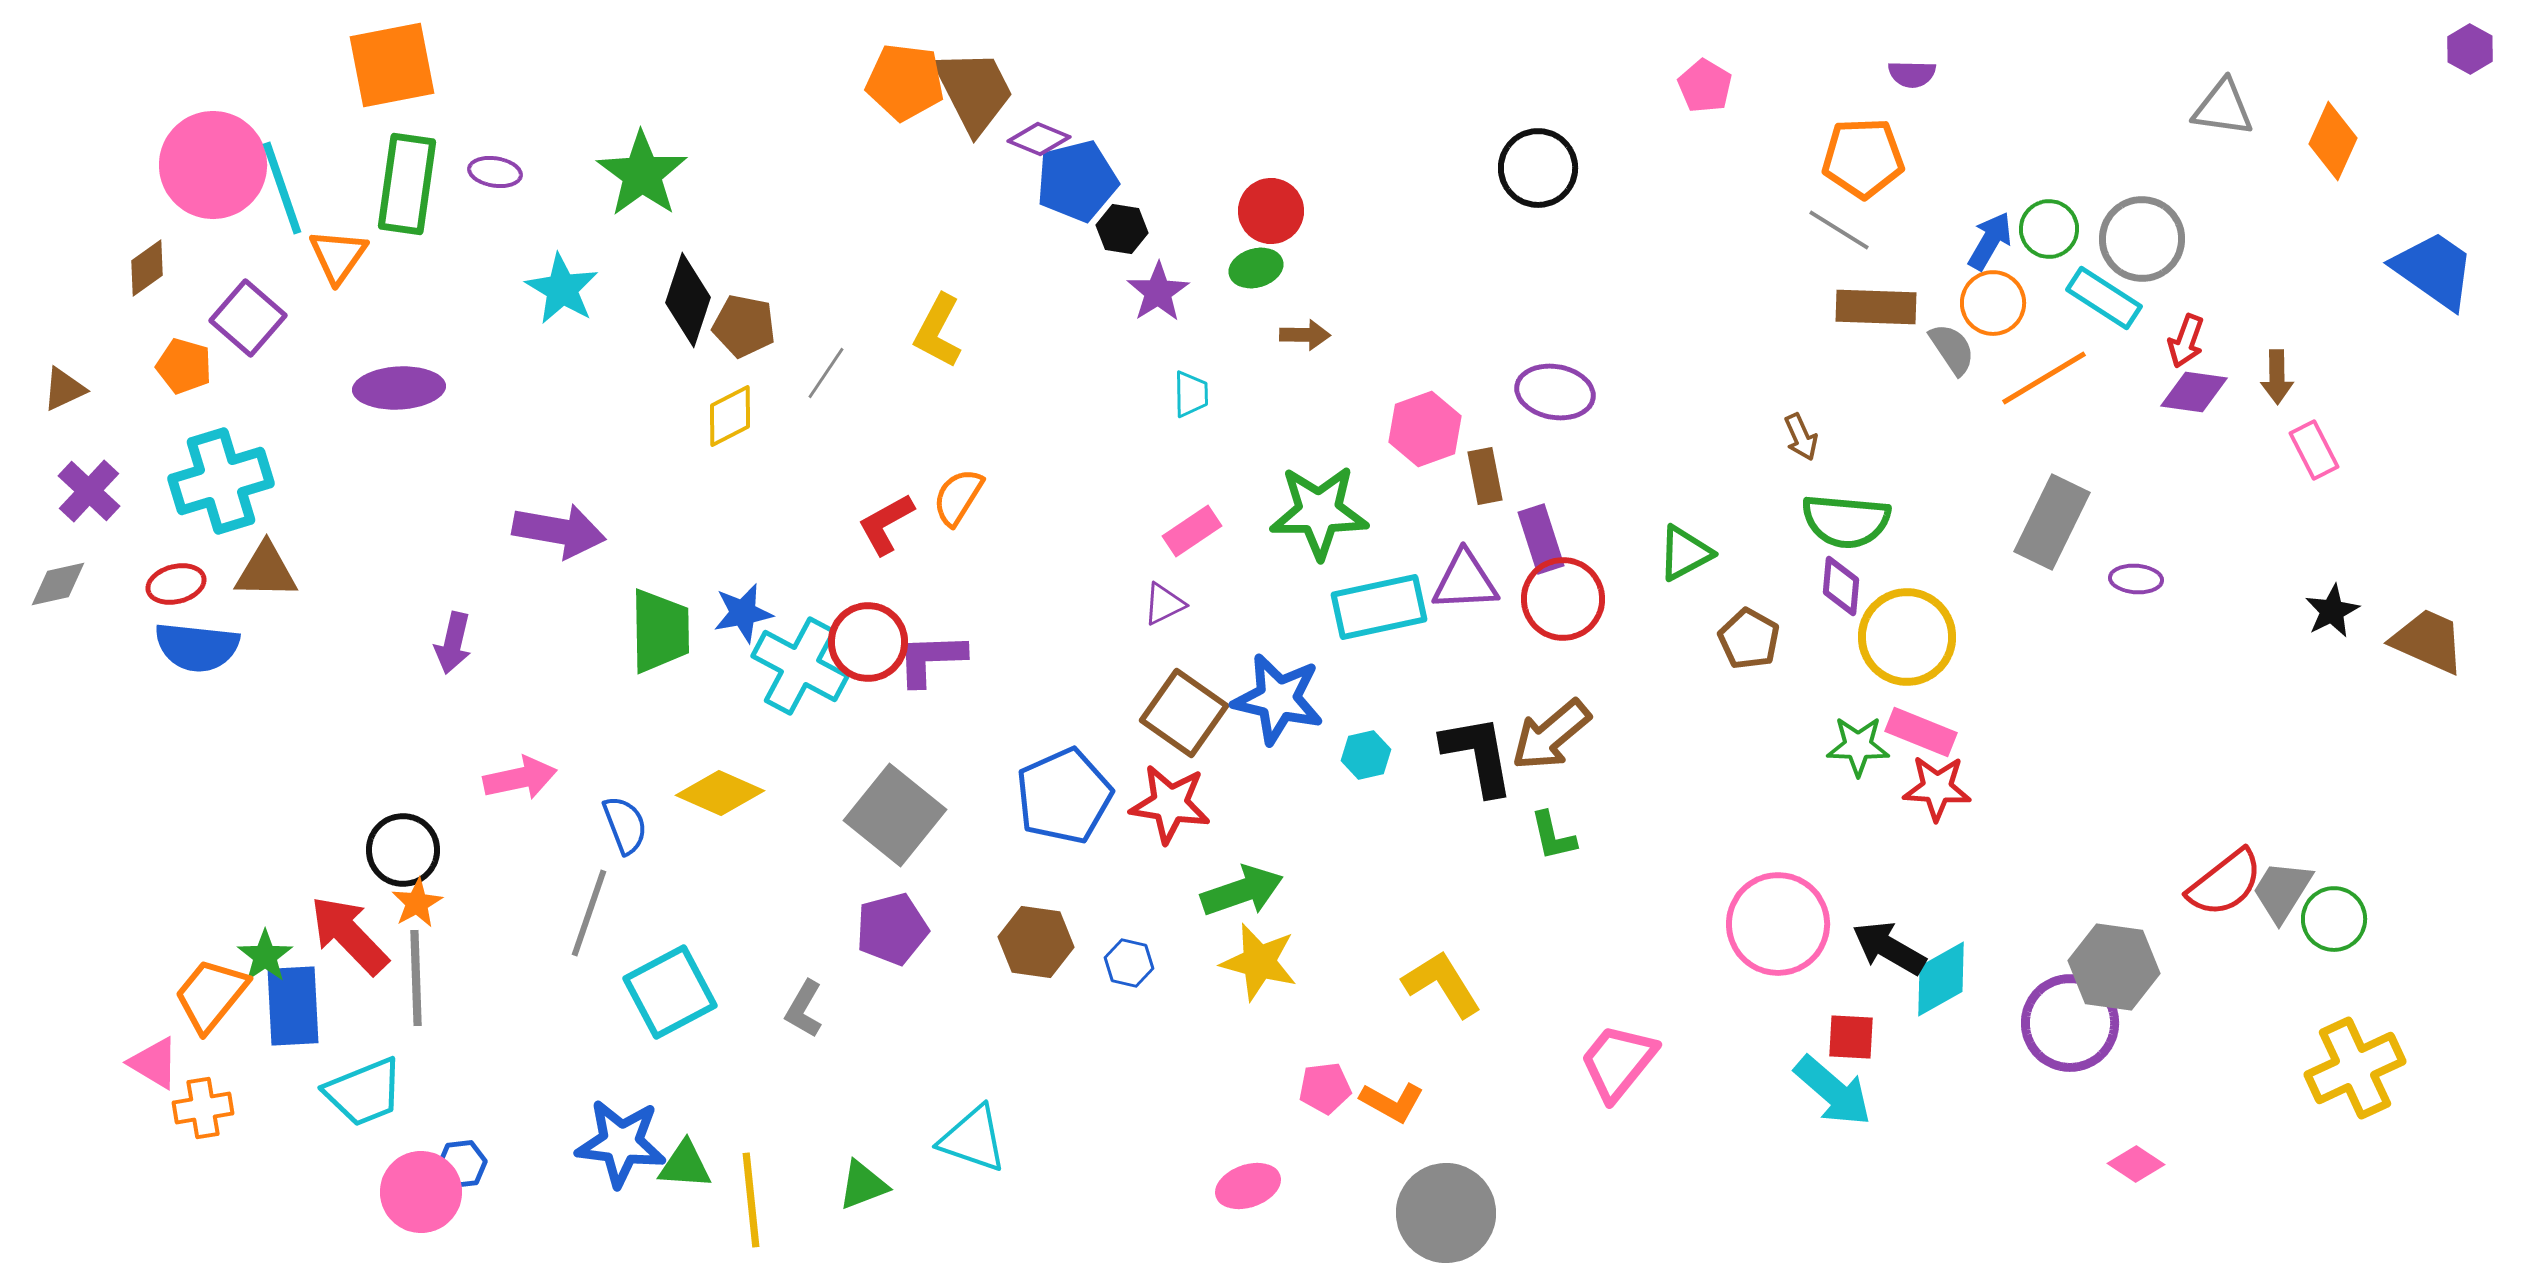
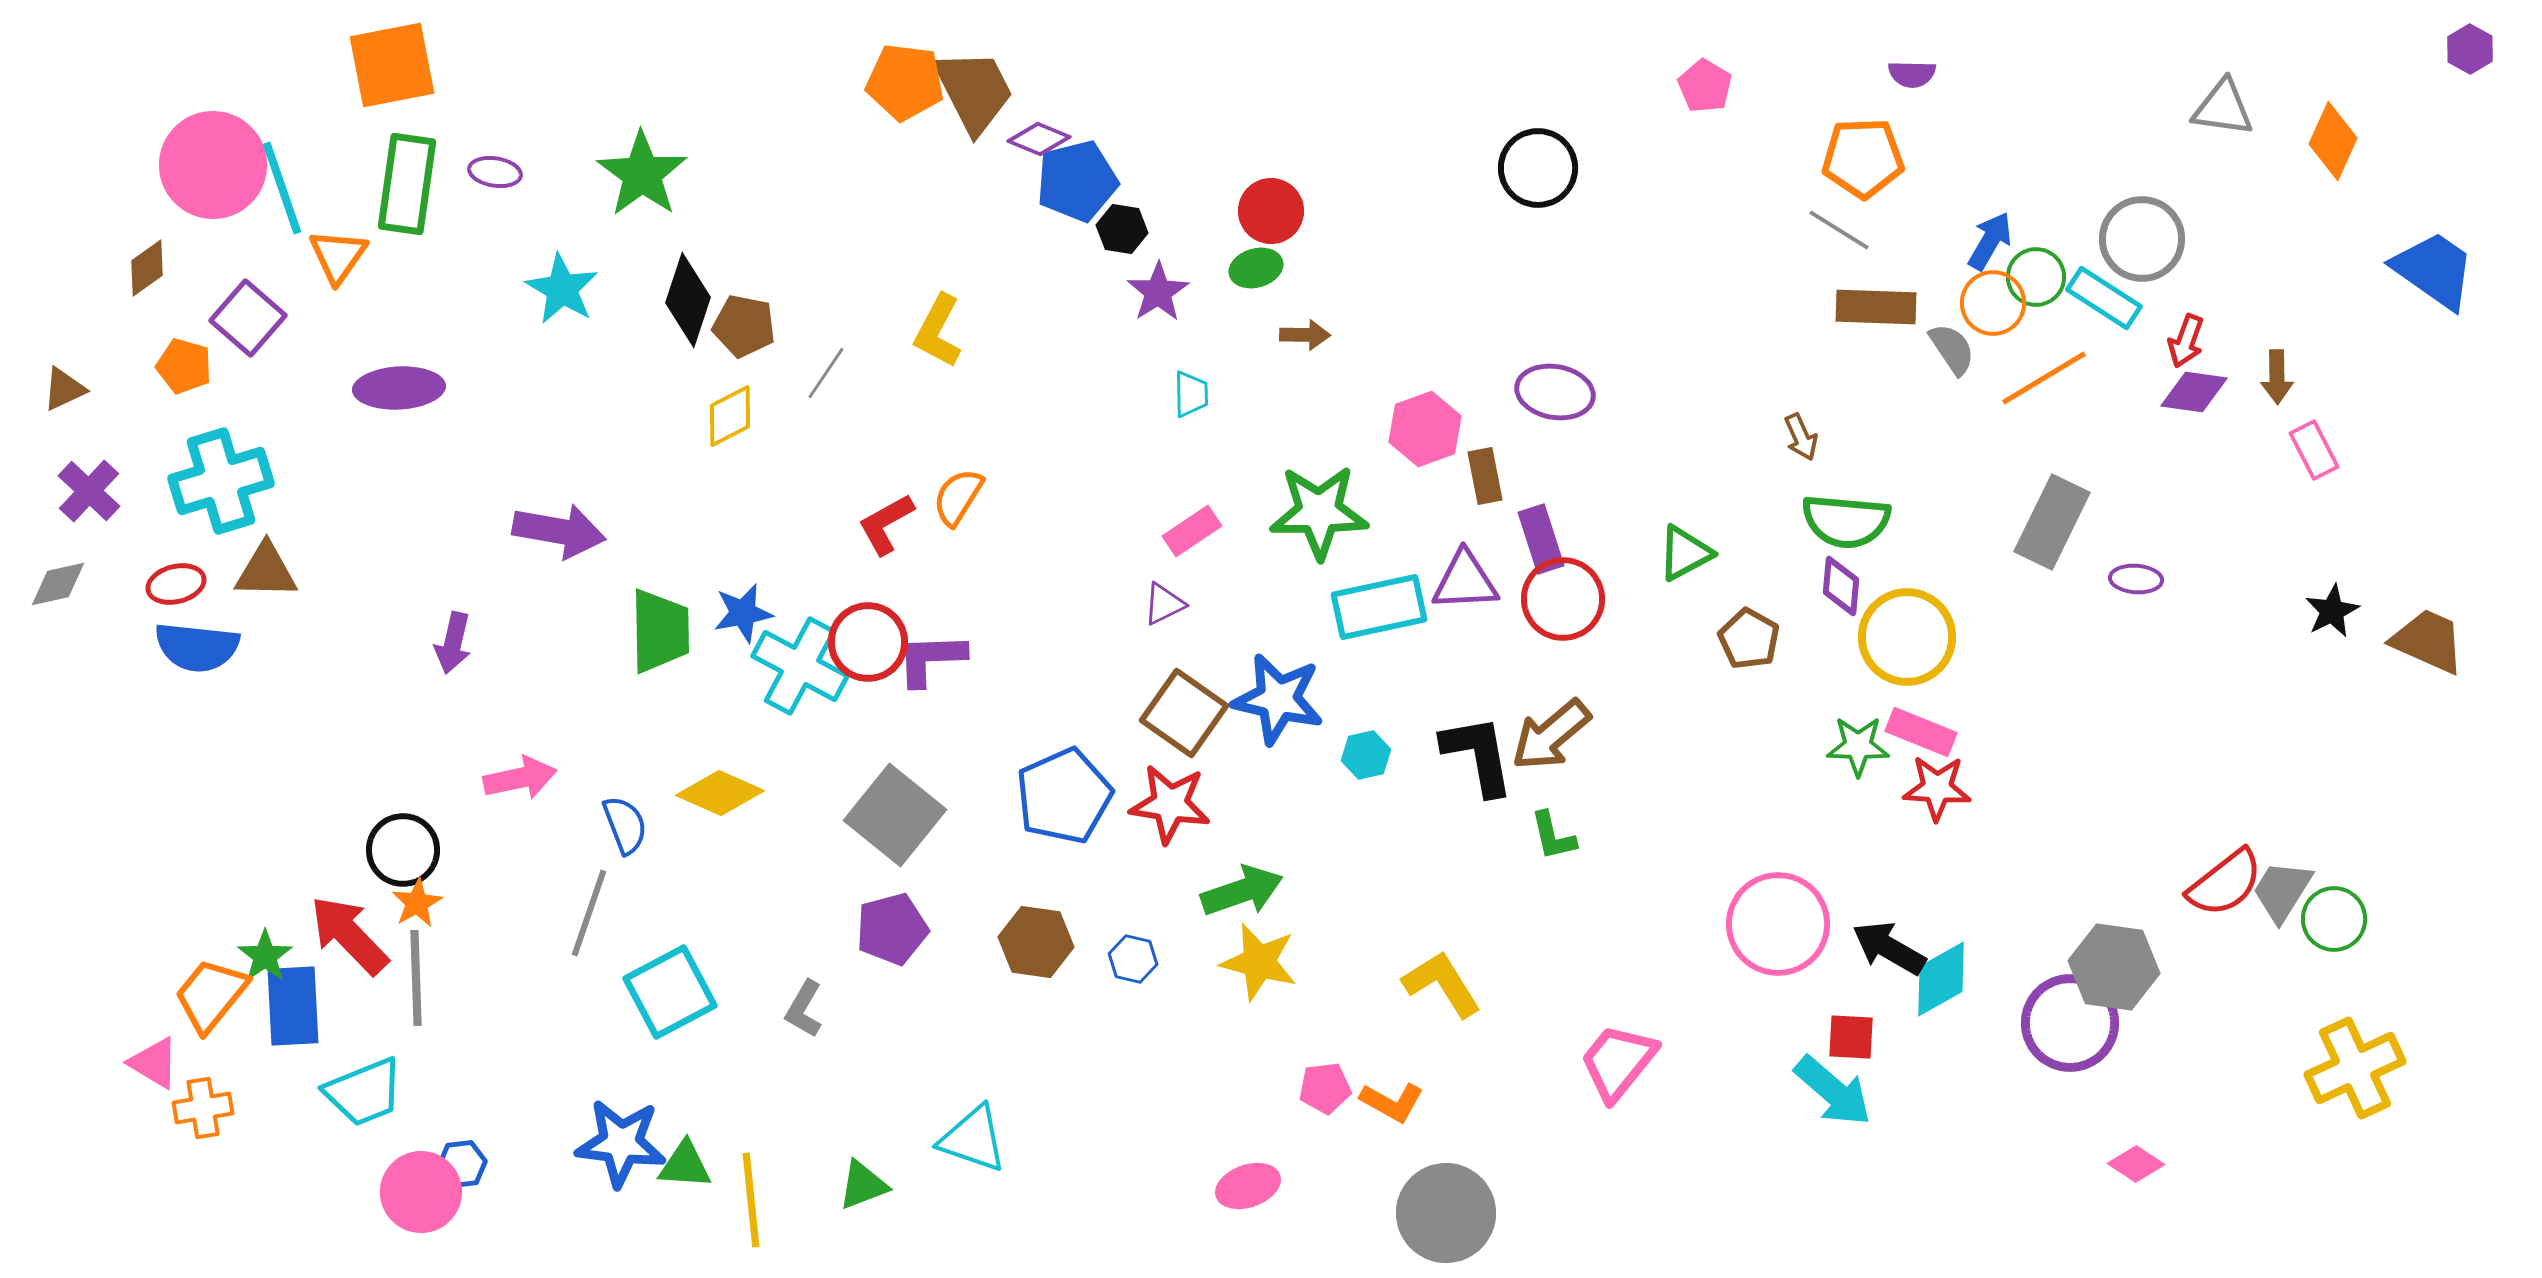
green circle at (2049, 229): moved 13 px left, 48 px down
blue hexagon at (1129, 963): moved 4 px right, 4 px up
